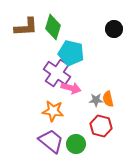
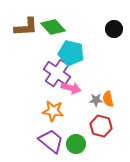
green diamond: rotated 60 degrees counterclockwise
